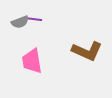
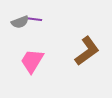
brown L-shape: rotated 60 degrees counterclockwise
pink trapezoid: rotated 40 degrees clockwise
